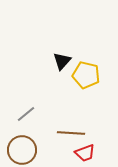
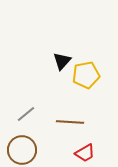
yellow pentagon: rotated 24 degrees counterclockwise
brown line: moved 1 px left, 11 px up
red trapezoid: rotated 10 degrees counterclockwise
